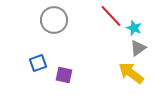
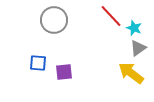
blue square: rotated 24 degrees clockwise
purple square: moved 3 px up; rotated 18 degrees counterclockwise
